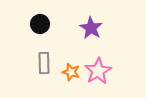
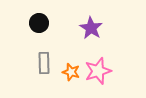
black circle: moved 1 px left, 1 px up
pink star: rotated 12 degrees clockwise
